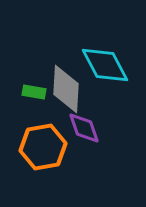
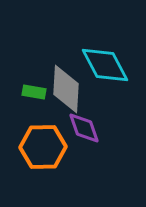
orange hexagon: rotated 9 degrees clockwise
